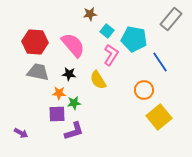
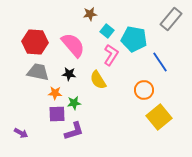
orange star: moved 4 px left
